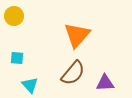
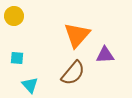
purple triangle: moved 28 px up
